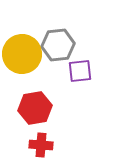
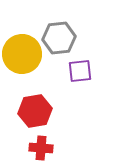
gray hexagon: moved 1 px right, 7 px up
red hexagon: moved 3 px down
red cross: moved 3 px down
